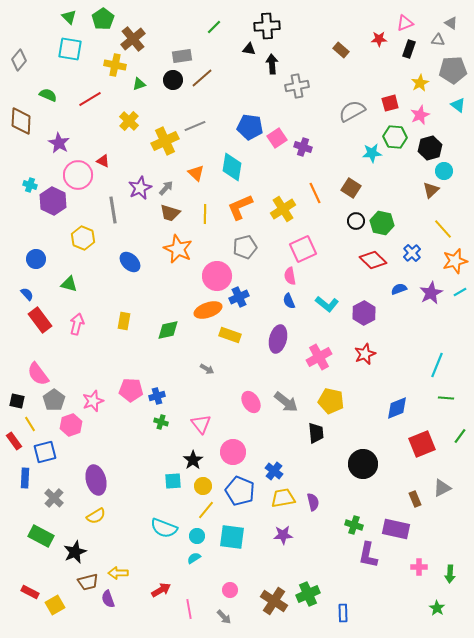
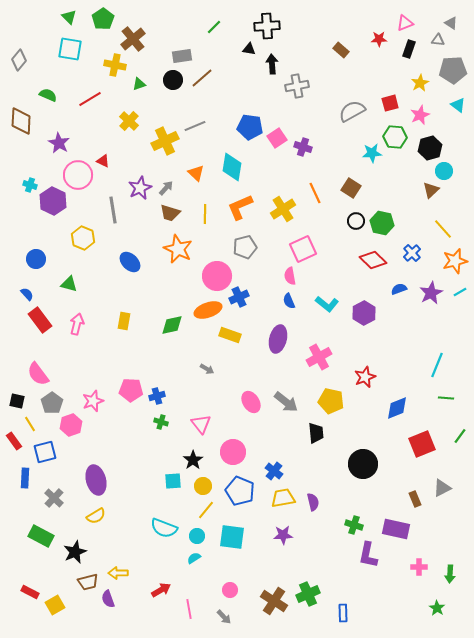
green diamond at (168, 330): moved 4 px right, 5 px up
red star at (365, 354): moved 23 px down
gray pentagon at (54, 400): moved 2 px left, 3 px down
